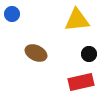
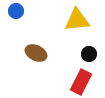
blue circle: moved 4 px right, 3 px up
red rectangle: rotated 50 degrees counterclockwise
